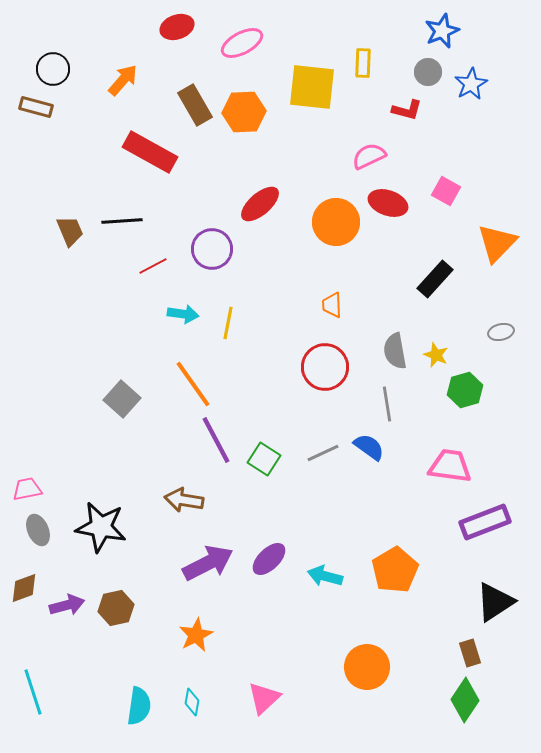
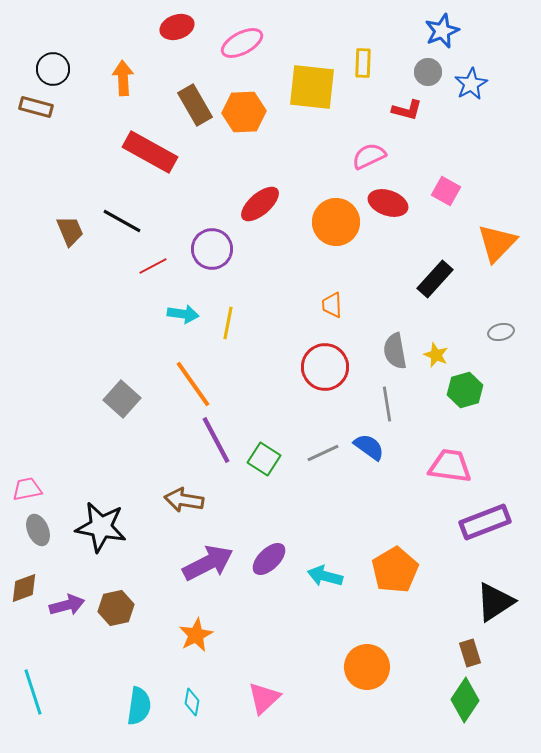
orange arrow at (123, 80): moved 2 px up; rotated 44 degrees counterclockwise
black line at (122, 221): rotated 33 degrees clockwise
